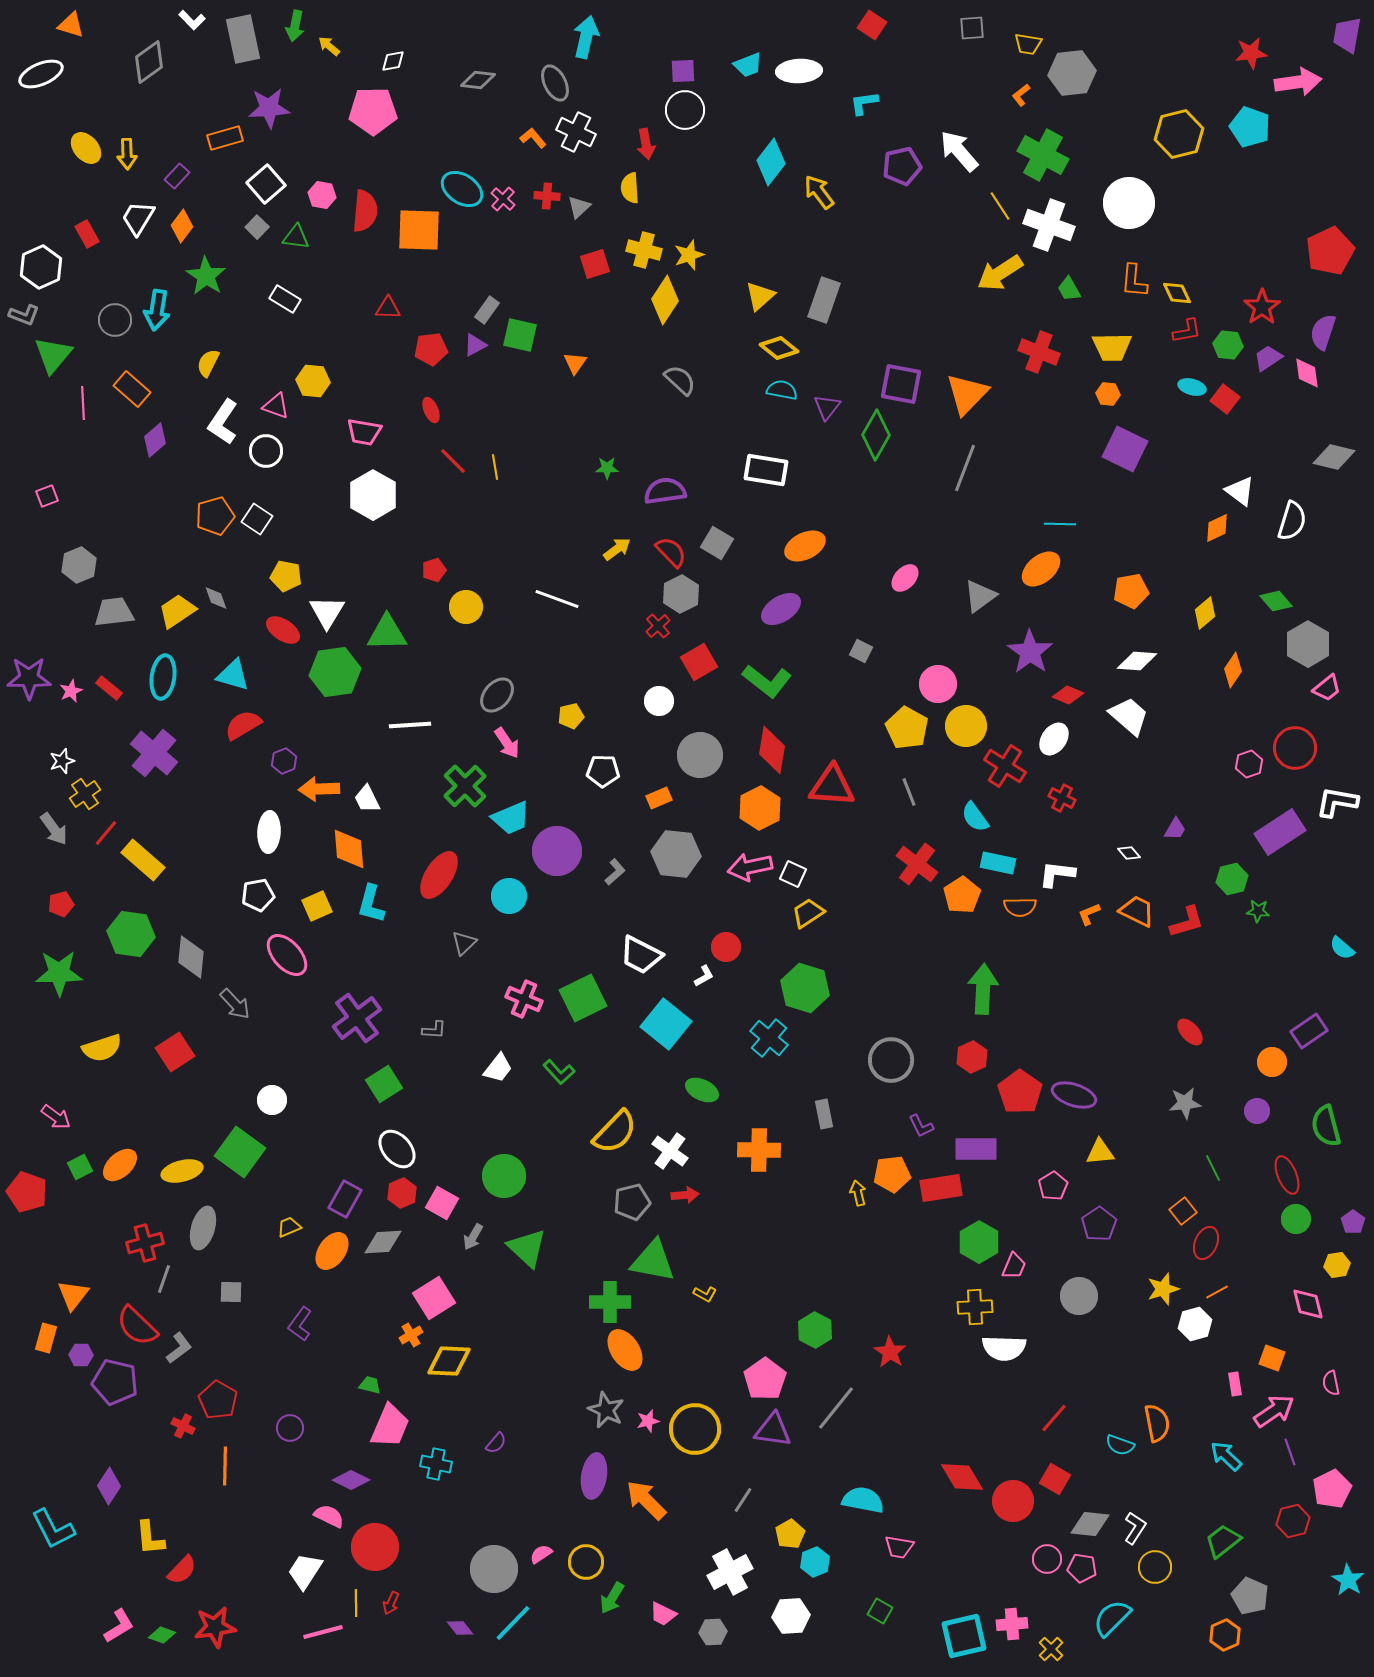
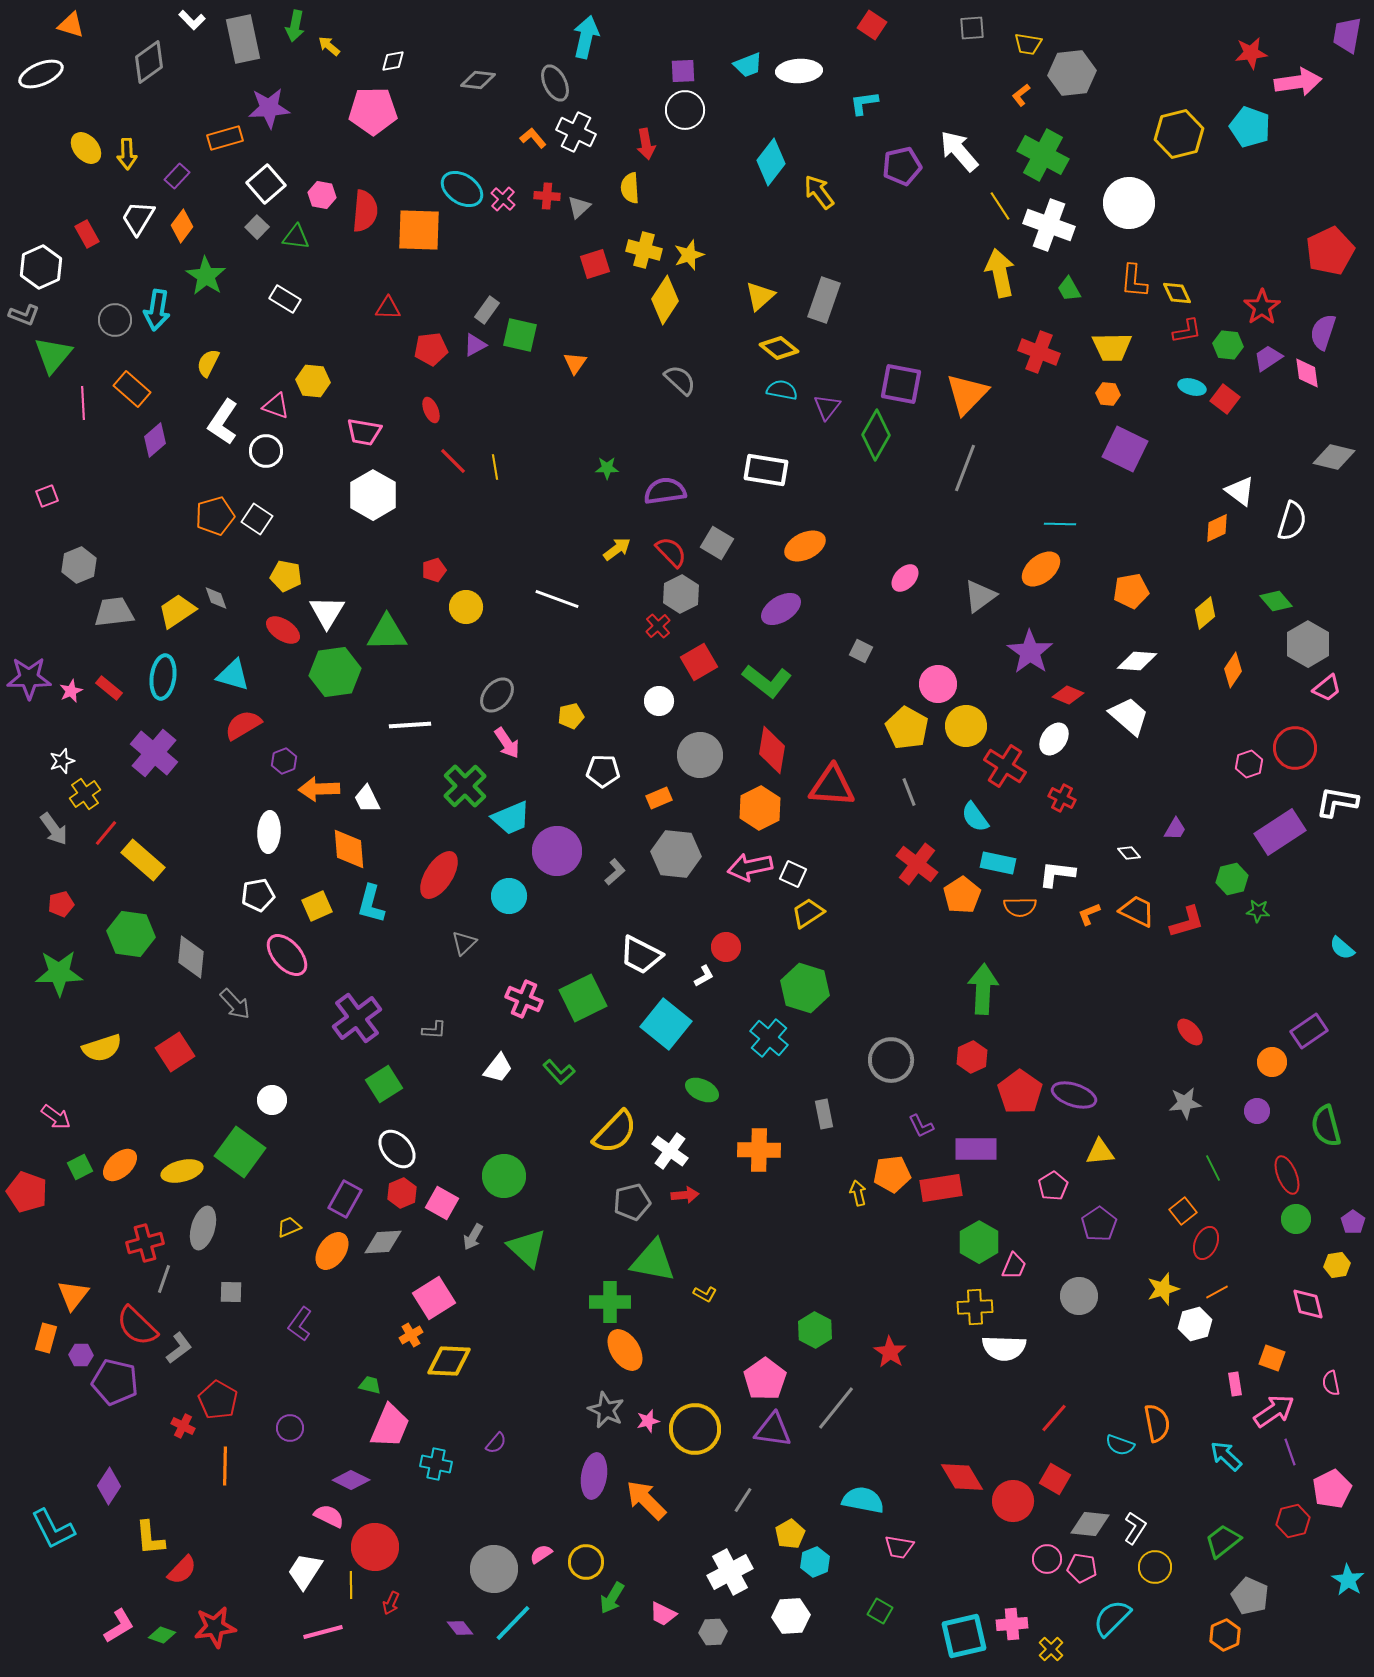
yellow arrow at (1000, 273): rotated 111 degrees clockwise
yellow line at (356, 1603): moved 5 px left, 18 px up
